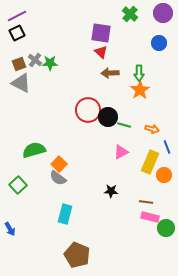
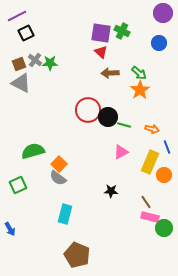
green cross: moved 8 px left, 17 px down; rotated 14 degrees counterclockwise
black square: moved 9 px right
green arrow: rotated 49 degrees counterclockwise
green semicircle: moved 1 px left, 1 px down
green square: rotated 18 degrees clockwise
brown line: rotated 48 degrees clockwise
green circle: moved 2 px left
